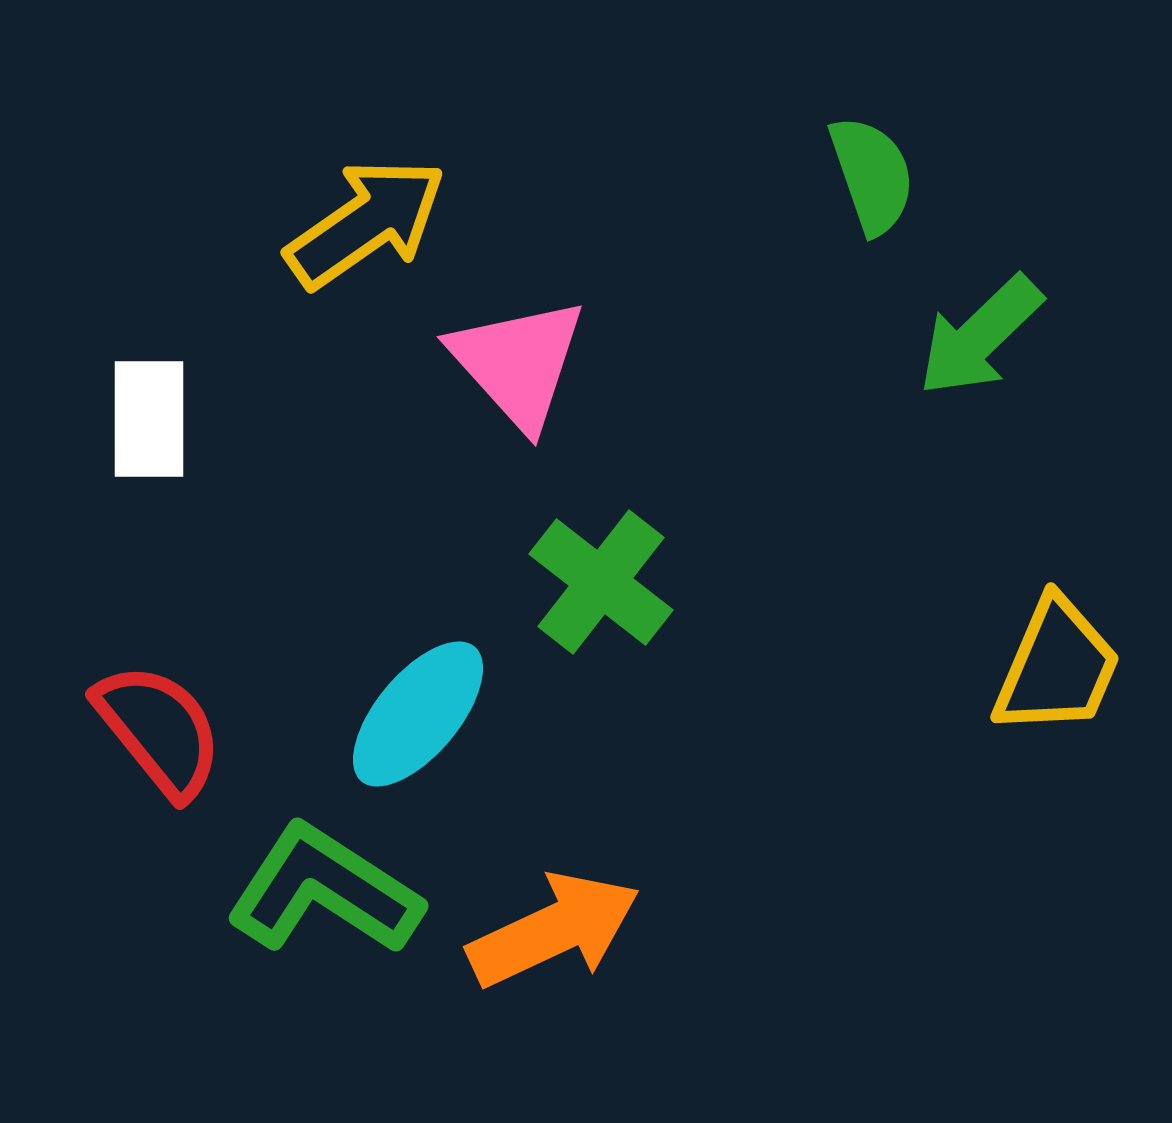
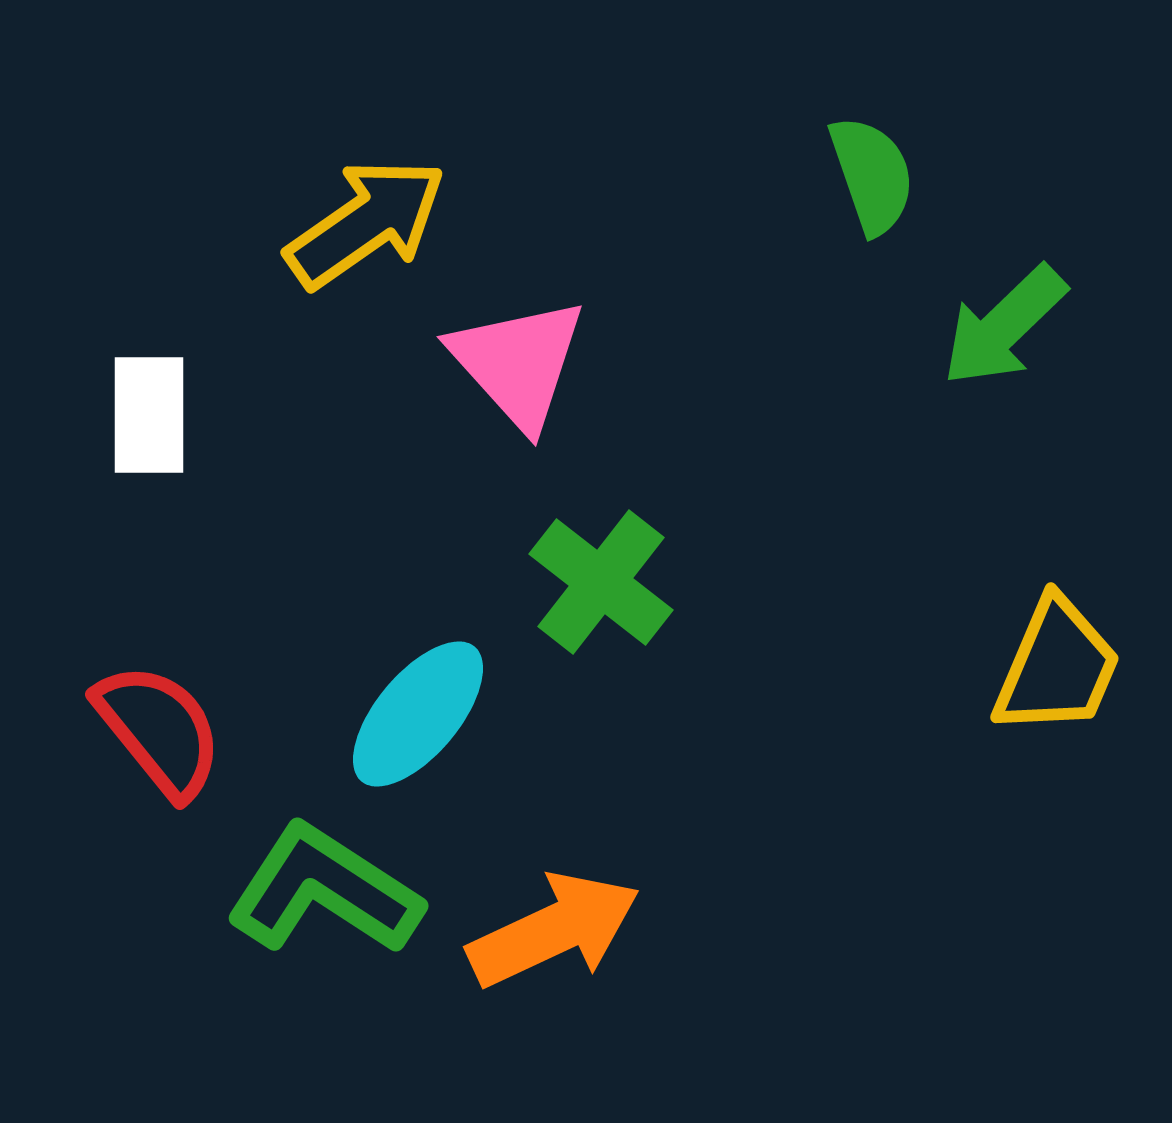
green arrow: moved 24 px right, 10 px up
white rectangle: moved 4 px up
